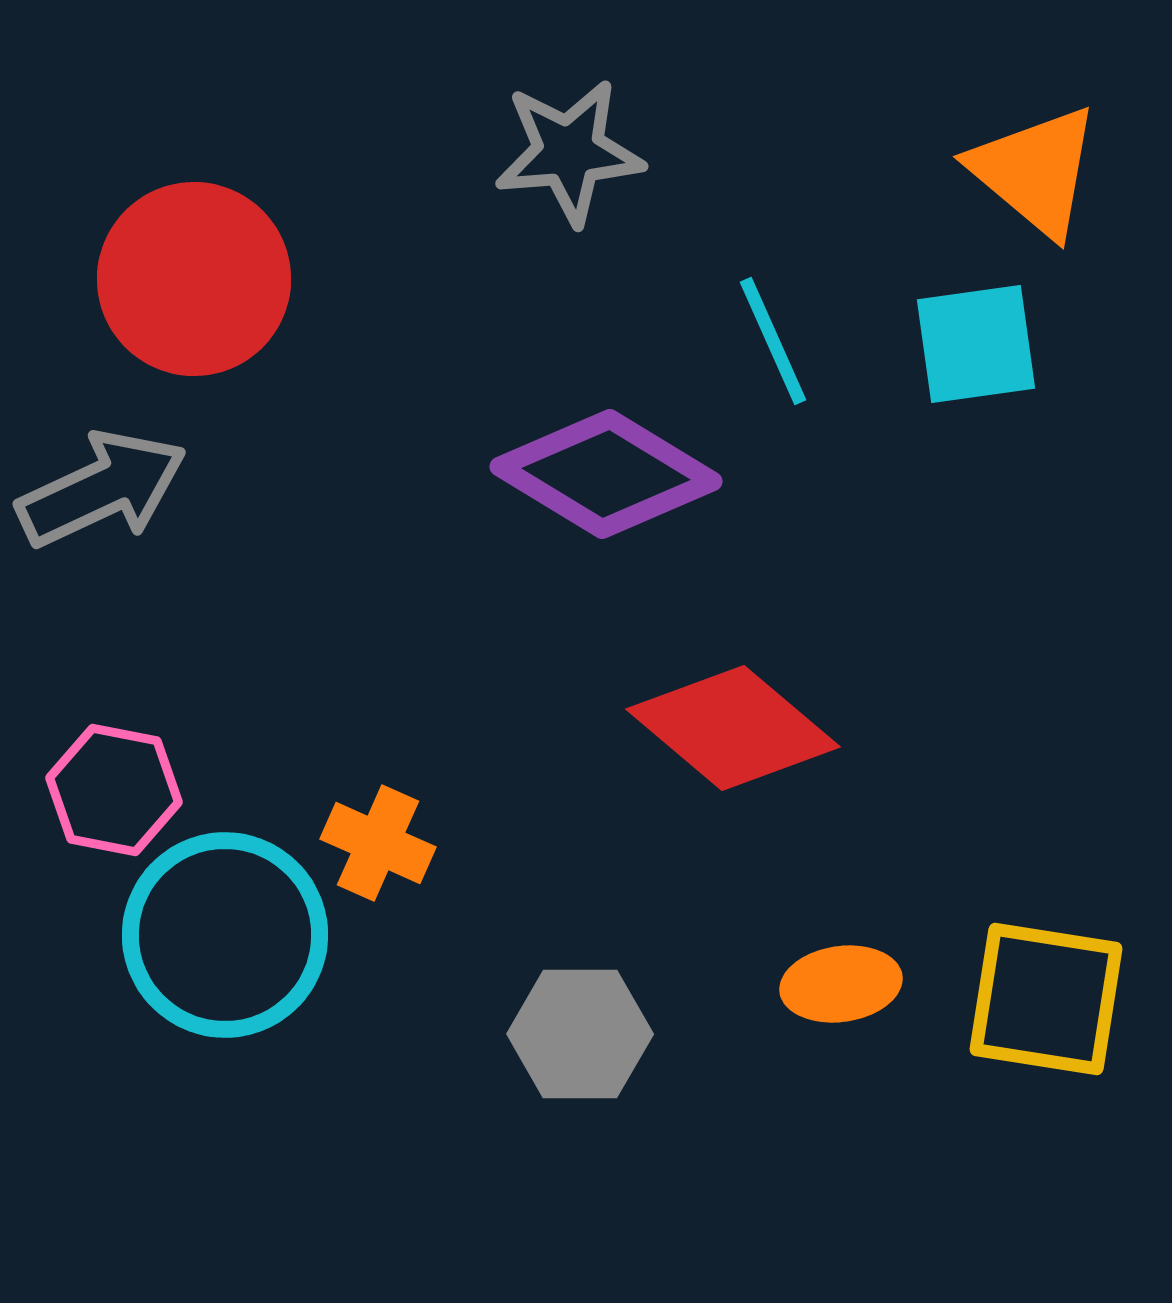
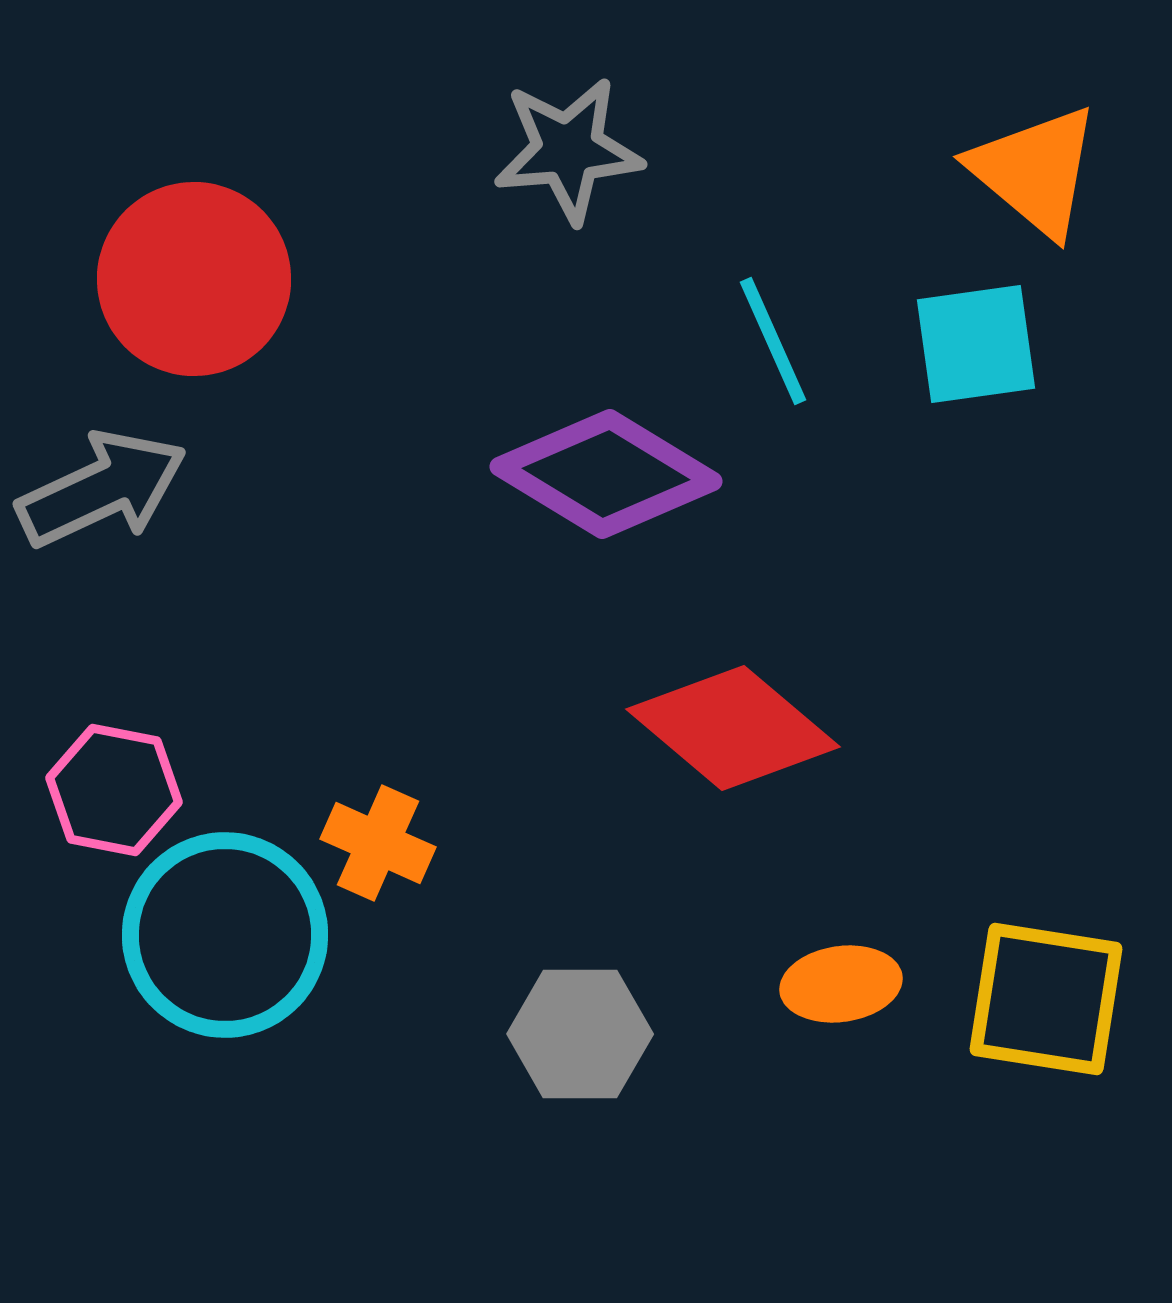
gray star: moved 1 px left, 2 px up
